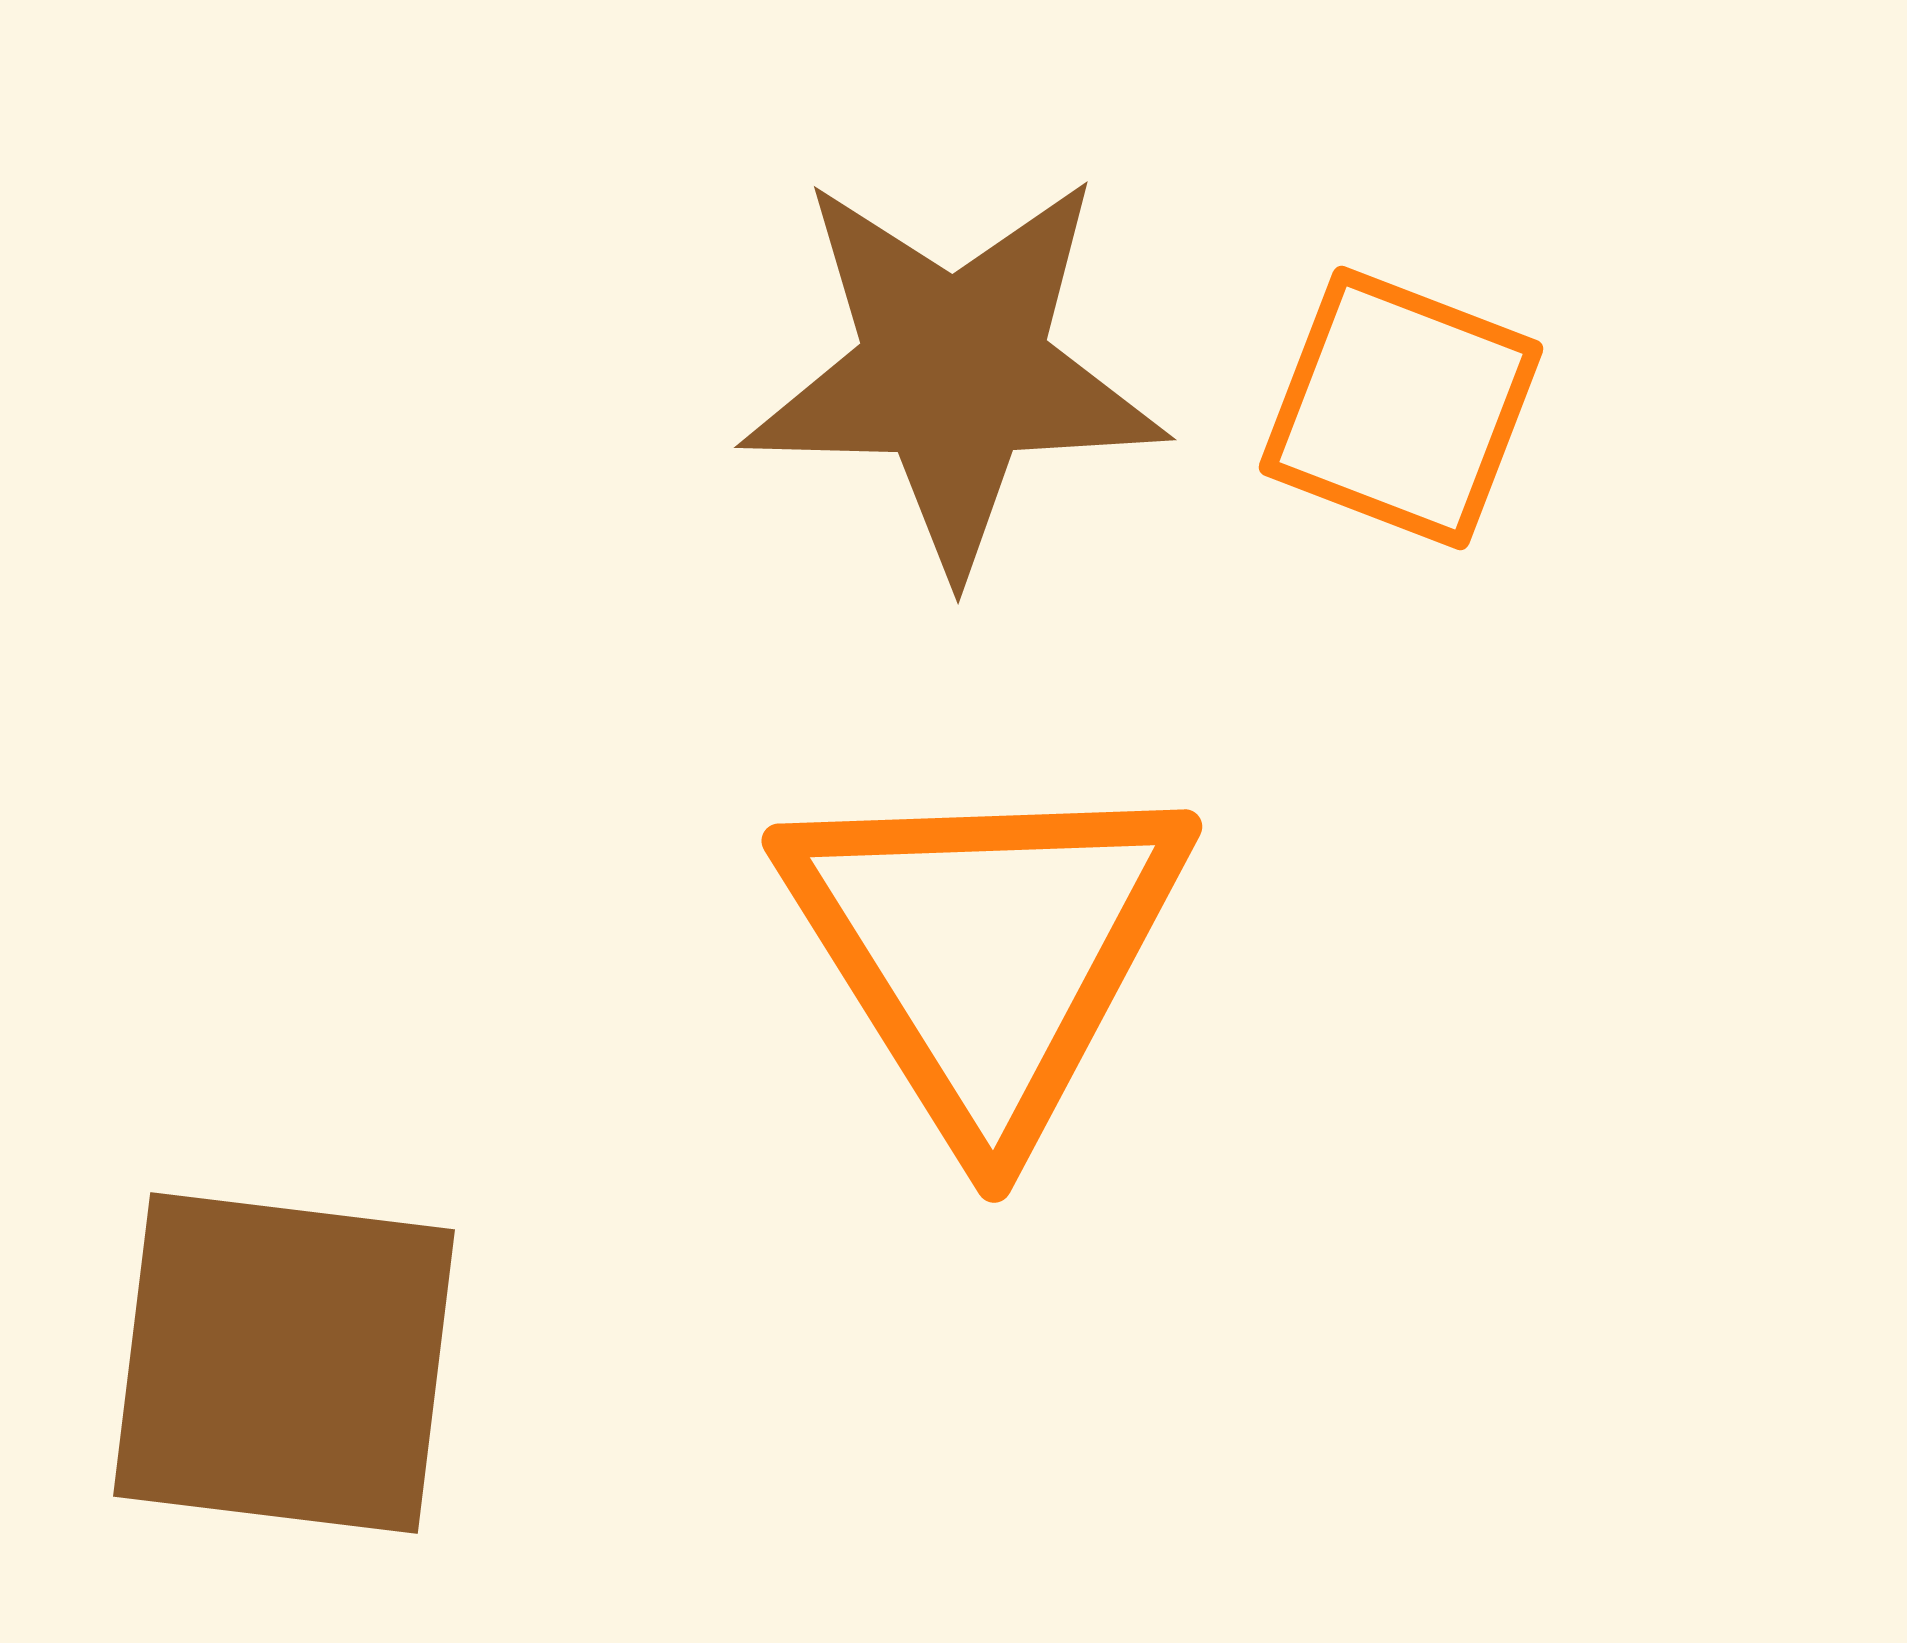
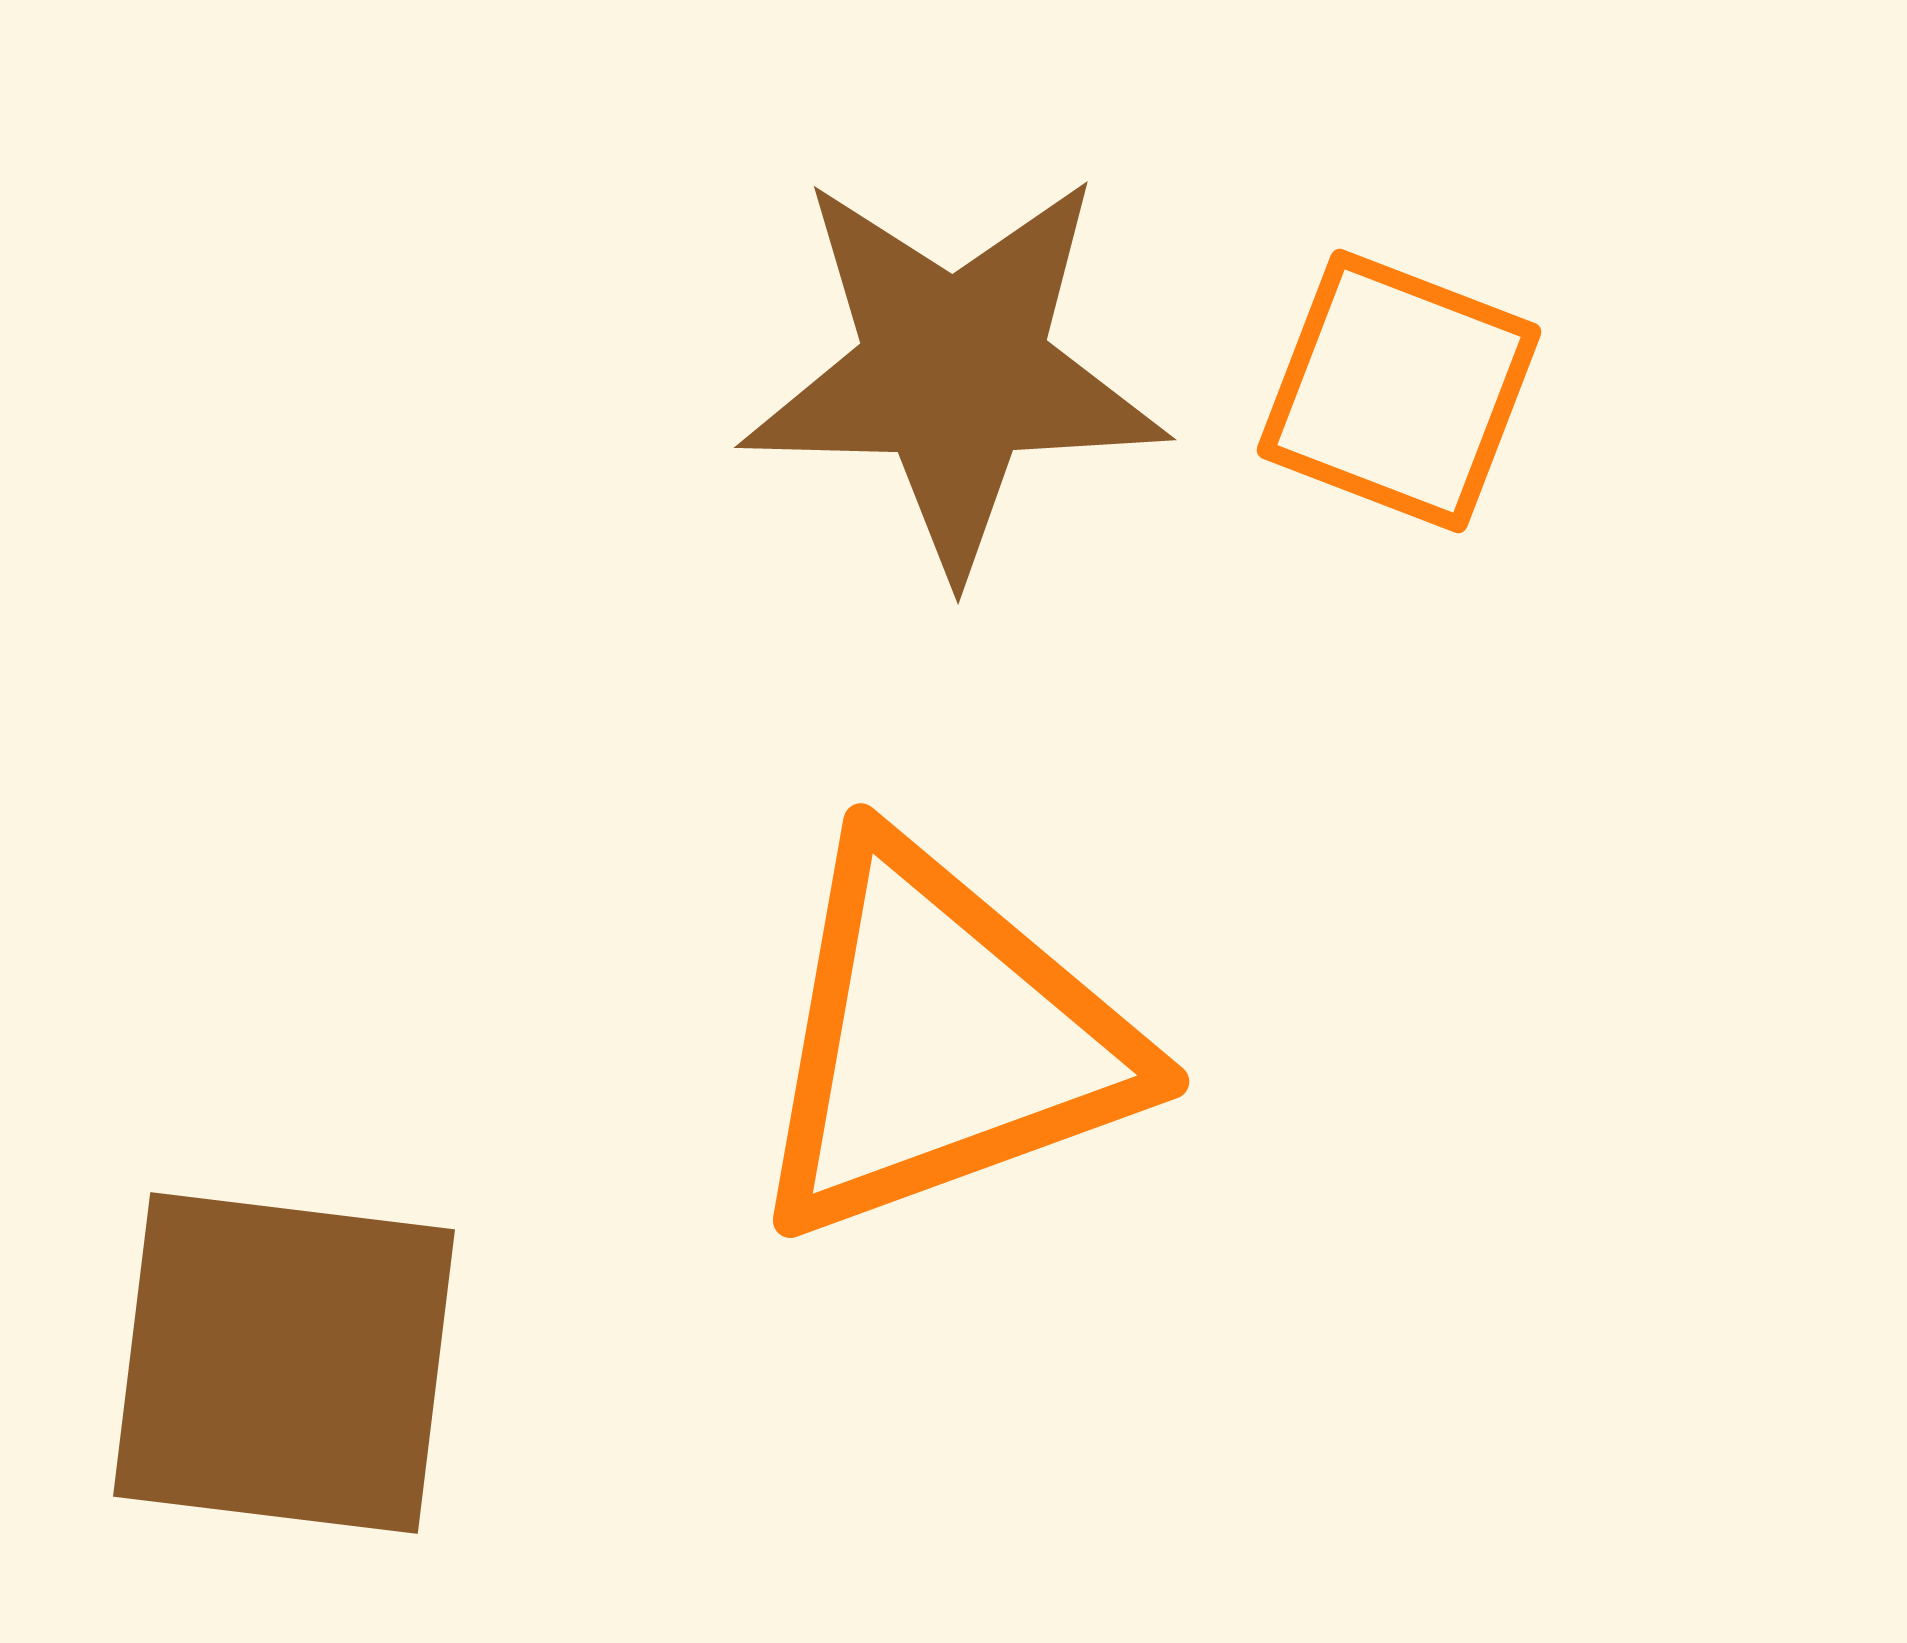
orange square: moved 2 px left, 17 px up
orange triangle: moved 45 px left, 90 px down; rotated 42 degrees clockwise
